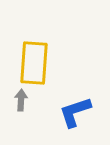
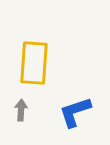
gray arrow: moved 10 px down
